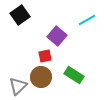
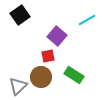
red square: moved 3 px right
